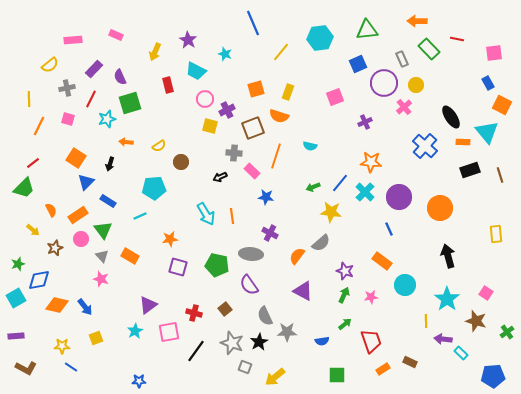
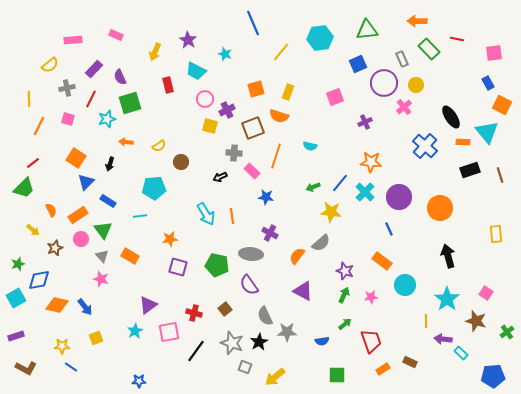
cyan line at (140, 216): rotated 16 degrees clockwise
purple rectangle at (16, 336): rotated 14 degrees counterclockwise
